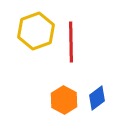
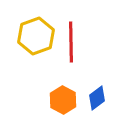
yellow hexagon: moved 5 px down
orange hexagon: moved 1 px left
